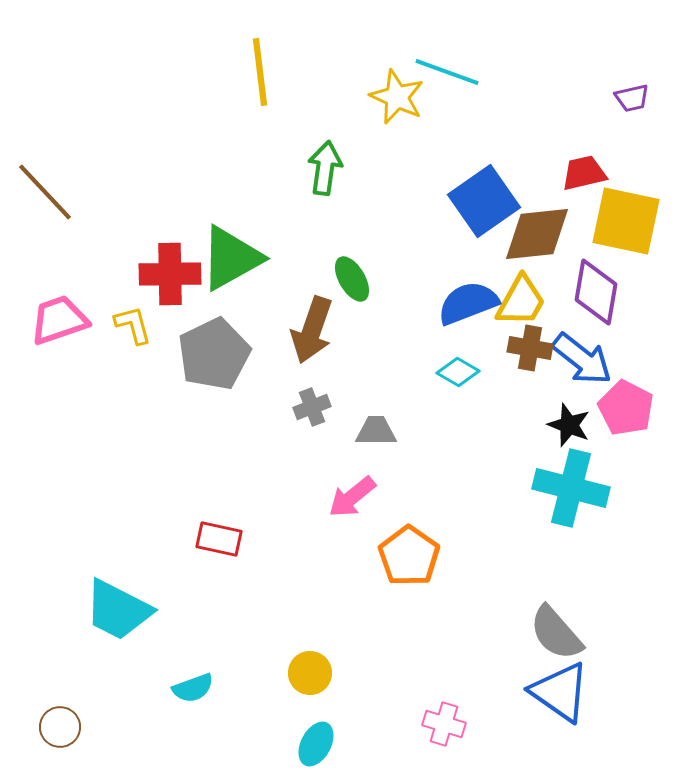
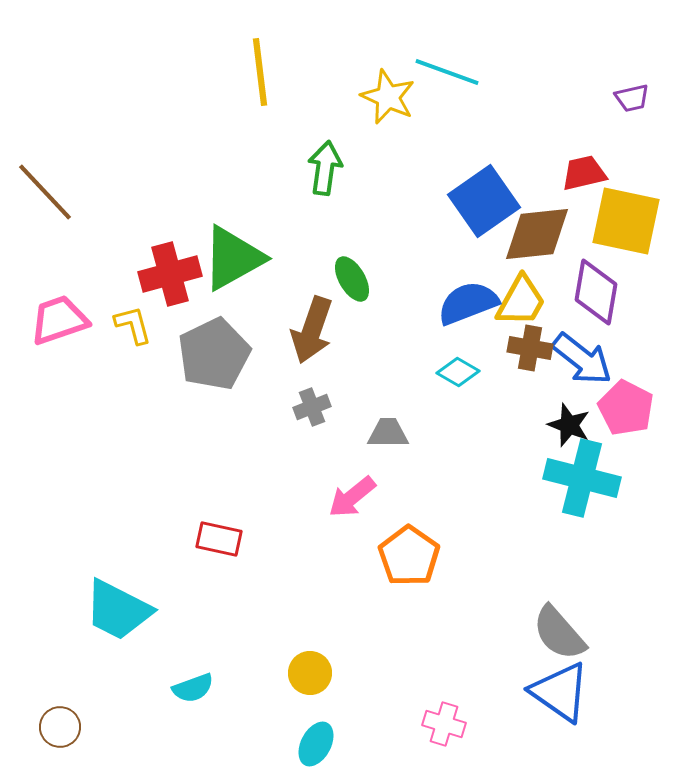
yellow star: moved 9 px left
green triangle: moved 2 px right
red cross: rotated 14 degrees counterclockwise
gray trapezoid: moved 12 px right, 2 px down
cyan cross: moved 11 px right, 10 px up
gray semicircle: moved 3 px right
